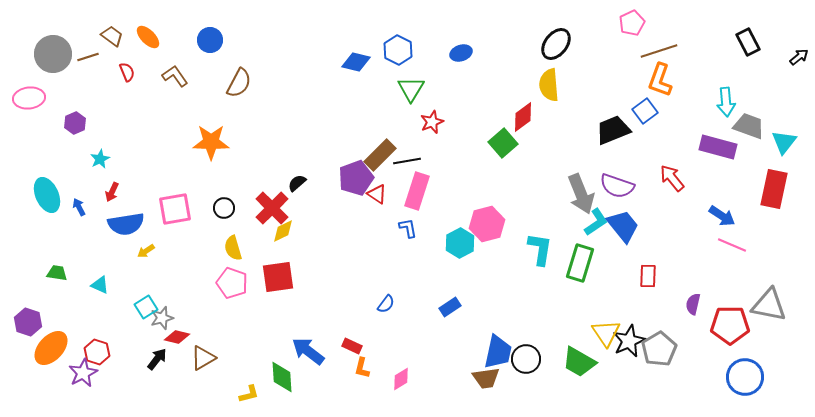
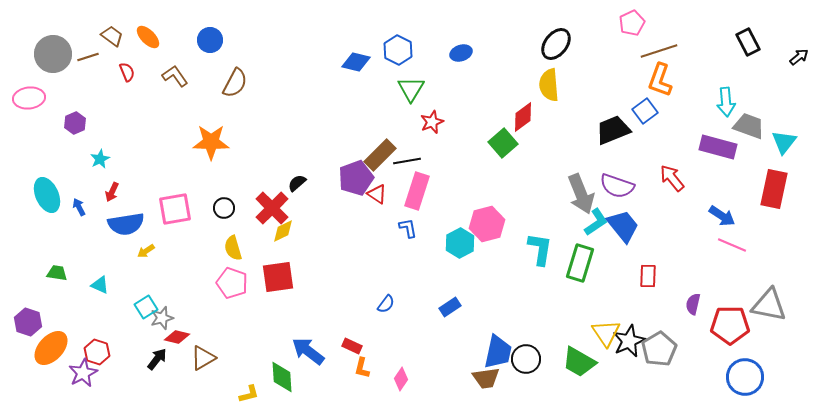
brown semicircle at (239, 83): moved 4 px left
pink diamond at (401, 379): rotated 25 degrees counterclockwise
